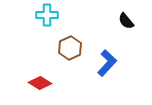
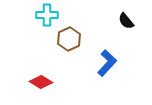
brown hexagon: moved 1 px left, 9 px up
red diamond: moved 1 px right, 1 px up
